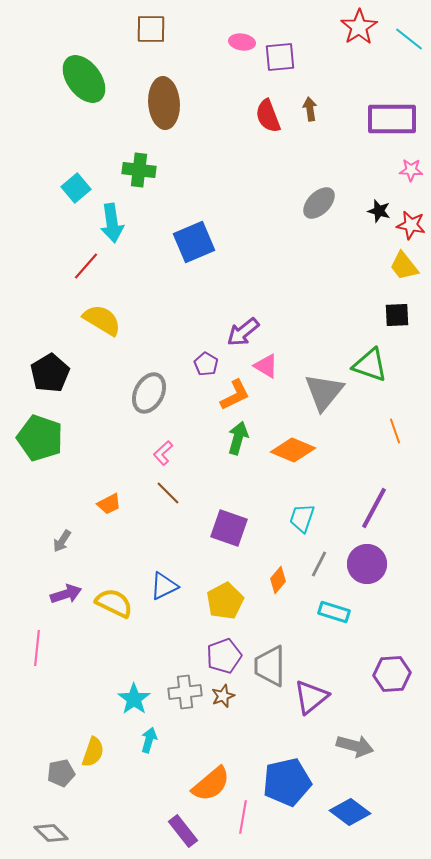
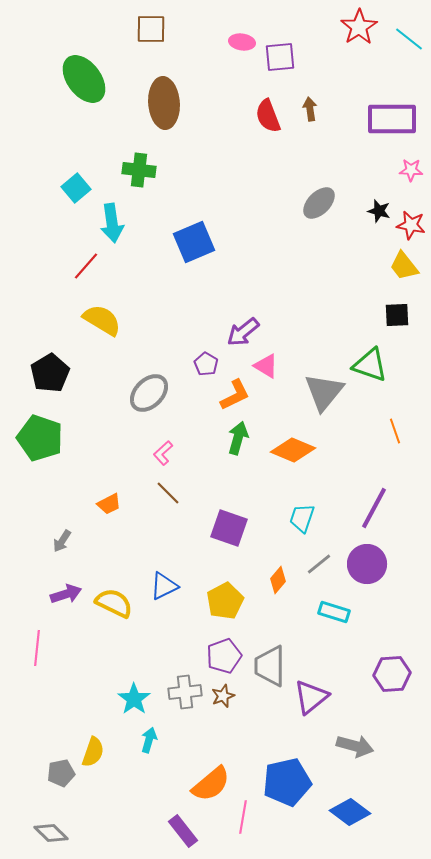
gray ellipse at (149, 393): rotated 18 degrees clockwise
gray line at (319, 564): rotated 24 degrees clockwise
